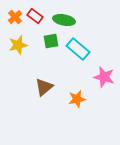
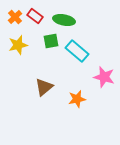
cyan rectangle: moved 1 px left, 2 px down
